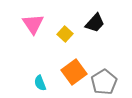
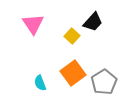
black trapezoid: moved 2 px left, 1 px up
yellow square: moved 7 px right, 2 px down
orange square: moved 1 px left, 1 px down
